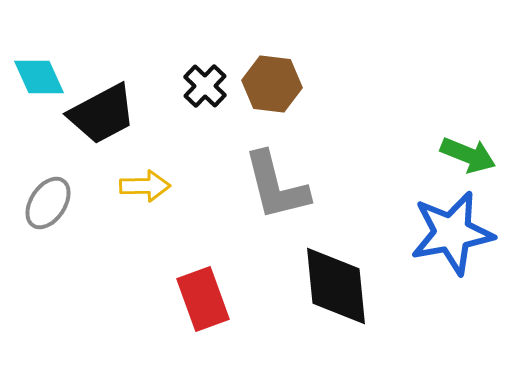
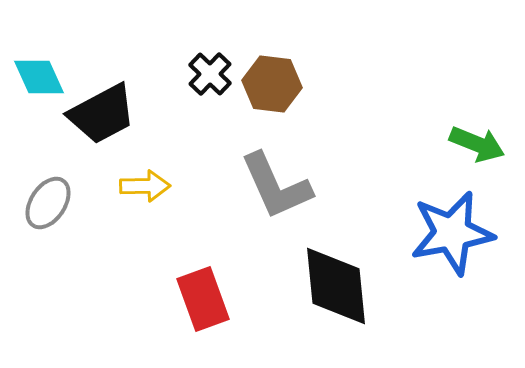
black cross: moved 5 px right, 12 px up
green arrow: moved 9 px right, 11 px up
gray L-shape: rotated 10 degrees counterclockwise
